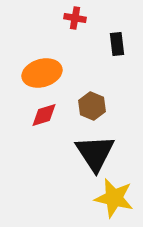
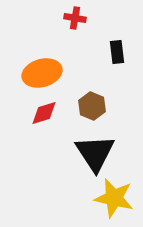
black rectangle: moved 8 px down
red diamond: moved 2 px up
